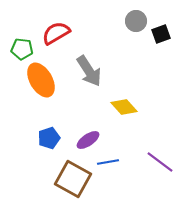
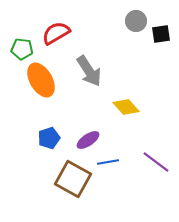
black square: rotated 12 degrees clockwise
yellow diamond: moved 2 px right
purple line: moved 4 px left
